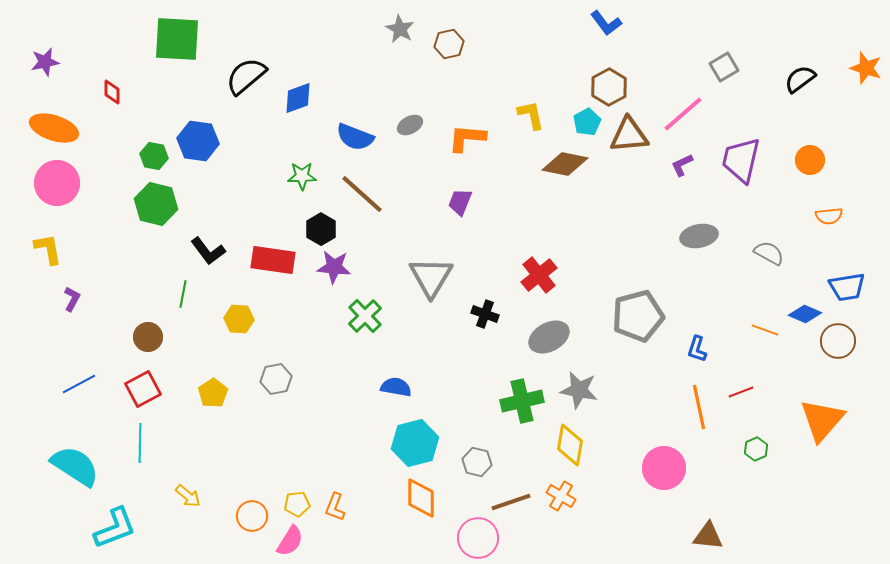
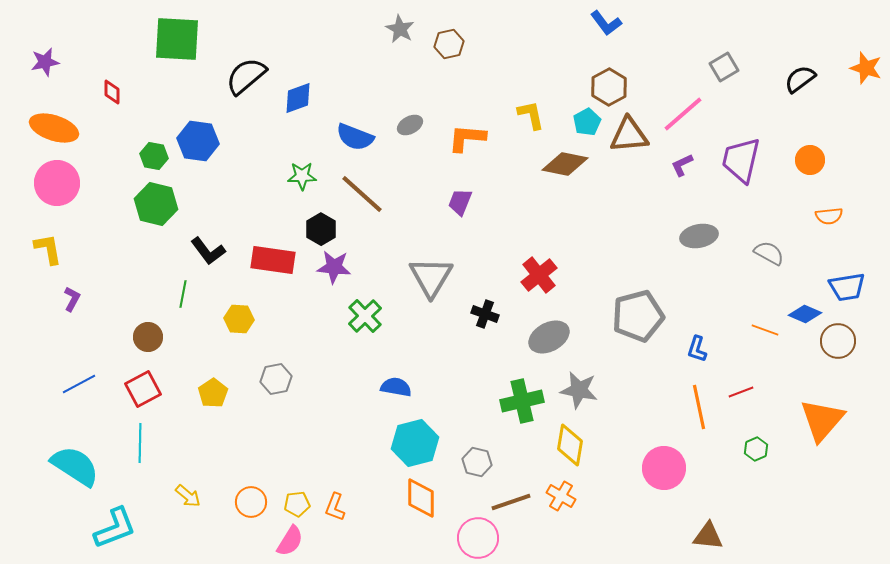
orange circle at (252, 516): moved 1 px left, 14 px up
